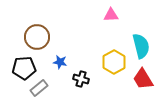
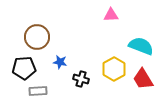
cyan semicircle: rotated 55 degrees counterclockwise
yellow hexagon: moved 7 px down
gray rectangle: moved 1 px left, 3 px down; rotated 36 degrees clockwise
